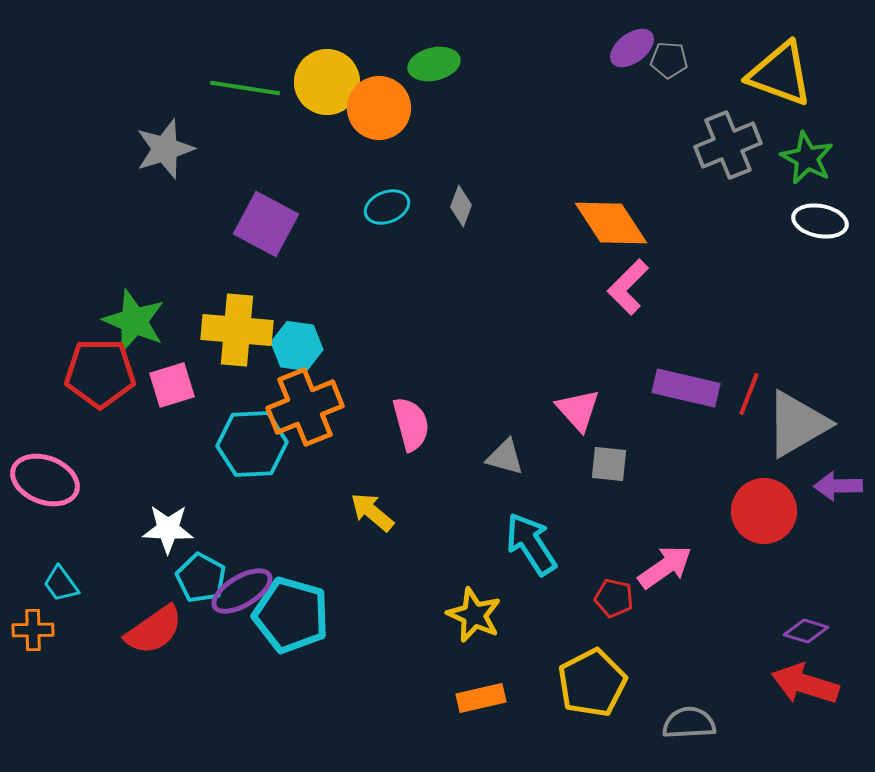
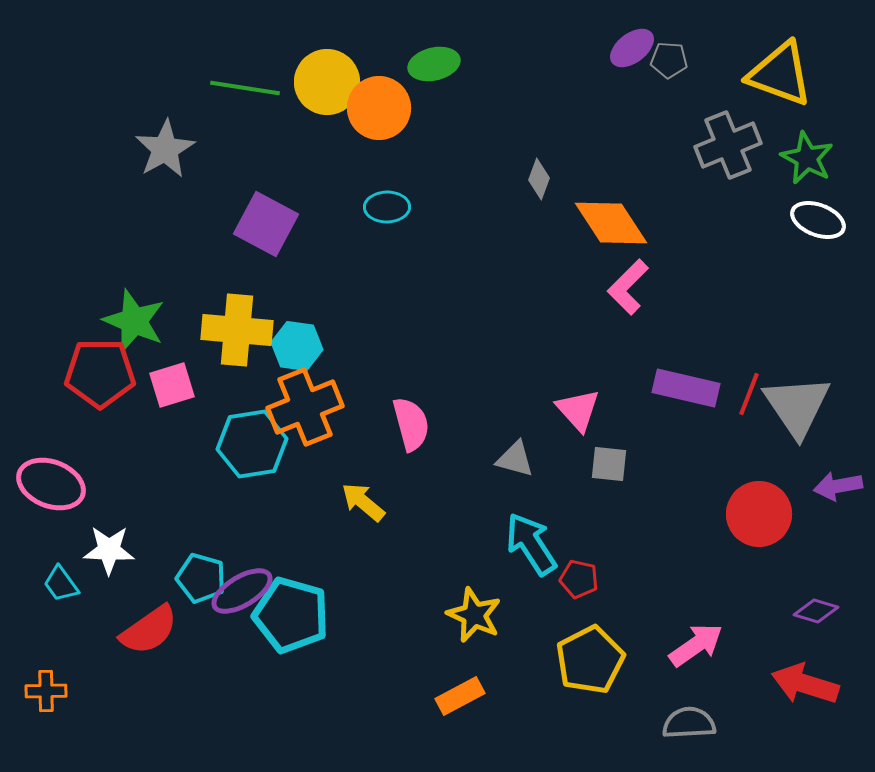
gray star at (165, 149): rotated 12 degrees counterclockwise
gray diamond at (461, 206): moved 78 px right, 27 px up
cyan ellipse at (387, 207): rotated 21 degrees clockwise
white ellipse at (820, 221): moved 2 px left, 1 px up; rotated 10 degrees clockwise
gray triangle at (797, 424): moved 18 px up; rotated 34 degrees counterclockwise
cyan hexagon at (252, 444): rotated 6 degrees counterclockwise
gray triangle at (505, 457): moved 10 px right, 2 px down
pink ellipse at (45, 480): moved 6 px right, 4 px down
purple arrow at (838, 486): rotated 9 degrees counterclockwise
red circle at (764, 511): moved 5 px left, 3 px down
yellow arrow at (372, 512): moved 9 px left, 10 px up
white star at (168, 529): moved 59 px left, 21 px down
pink arrow at (665, 567): moved 31 px right, 78 px down
cyan pentagon at (201, 578): rotated 12 degrees counterclockwise
red pentagon at (614, 598): moved 35 px left, 19 px up
orange cross at (33, 630): moved 13 px right, 61 px down
red semicircle at (154, 630): moved 5 px left
purple diamond at (806, 631): moved 10 px right, 20 px up
yellow pentagon at (592, 683): moved 2 px left, 23 px up
orange rectangle at (481, 698): moved 21 px left, 2 px up; rotated 15 degrees counterclockwise
